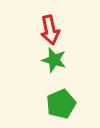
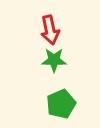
green star: rotated 15 degrees counterclockwise
